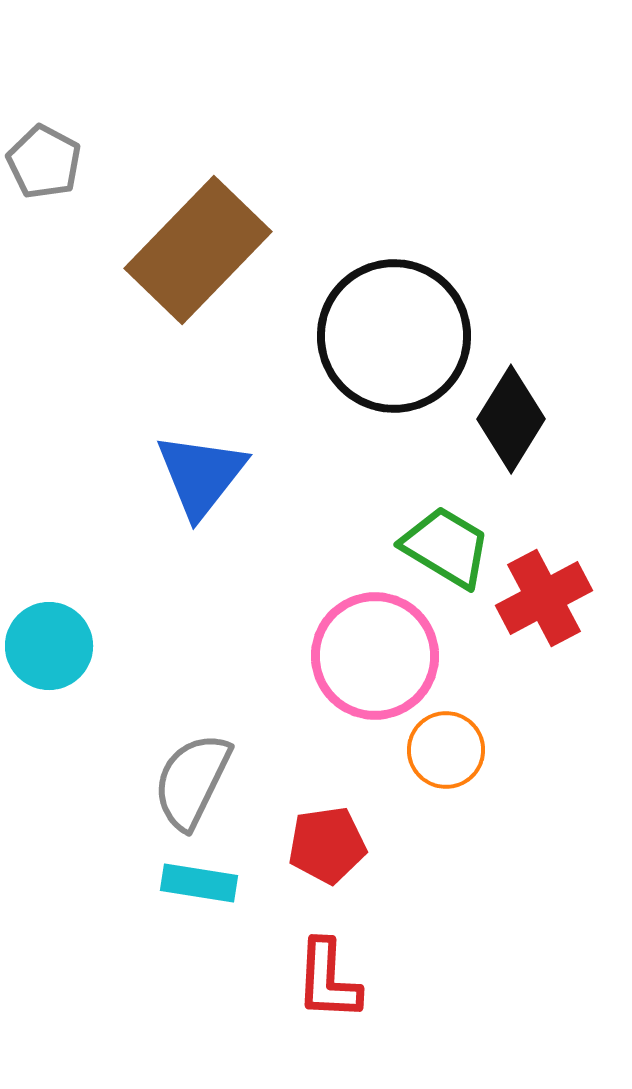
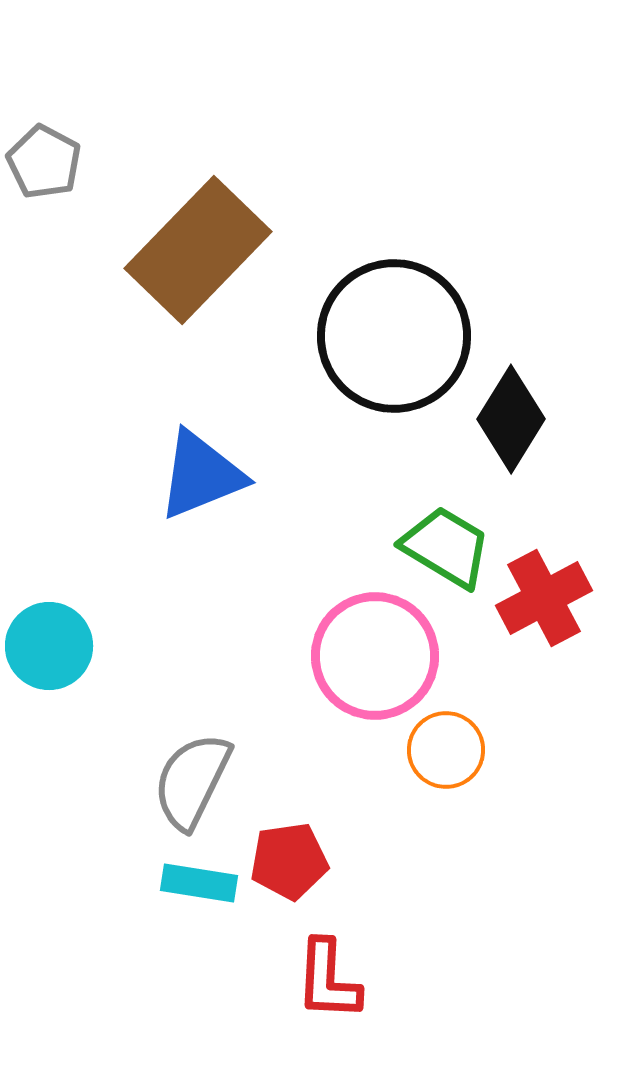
blue triangle: rotated 30 degrees clockwise
red pentagon: moved 38 px left, 16 px down
